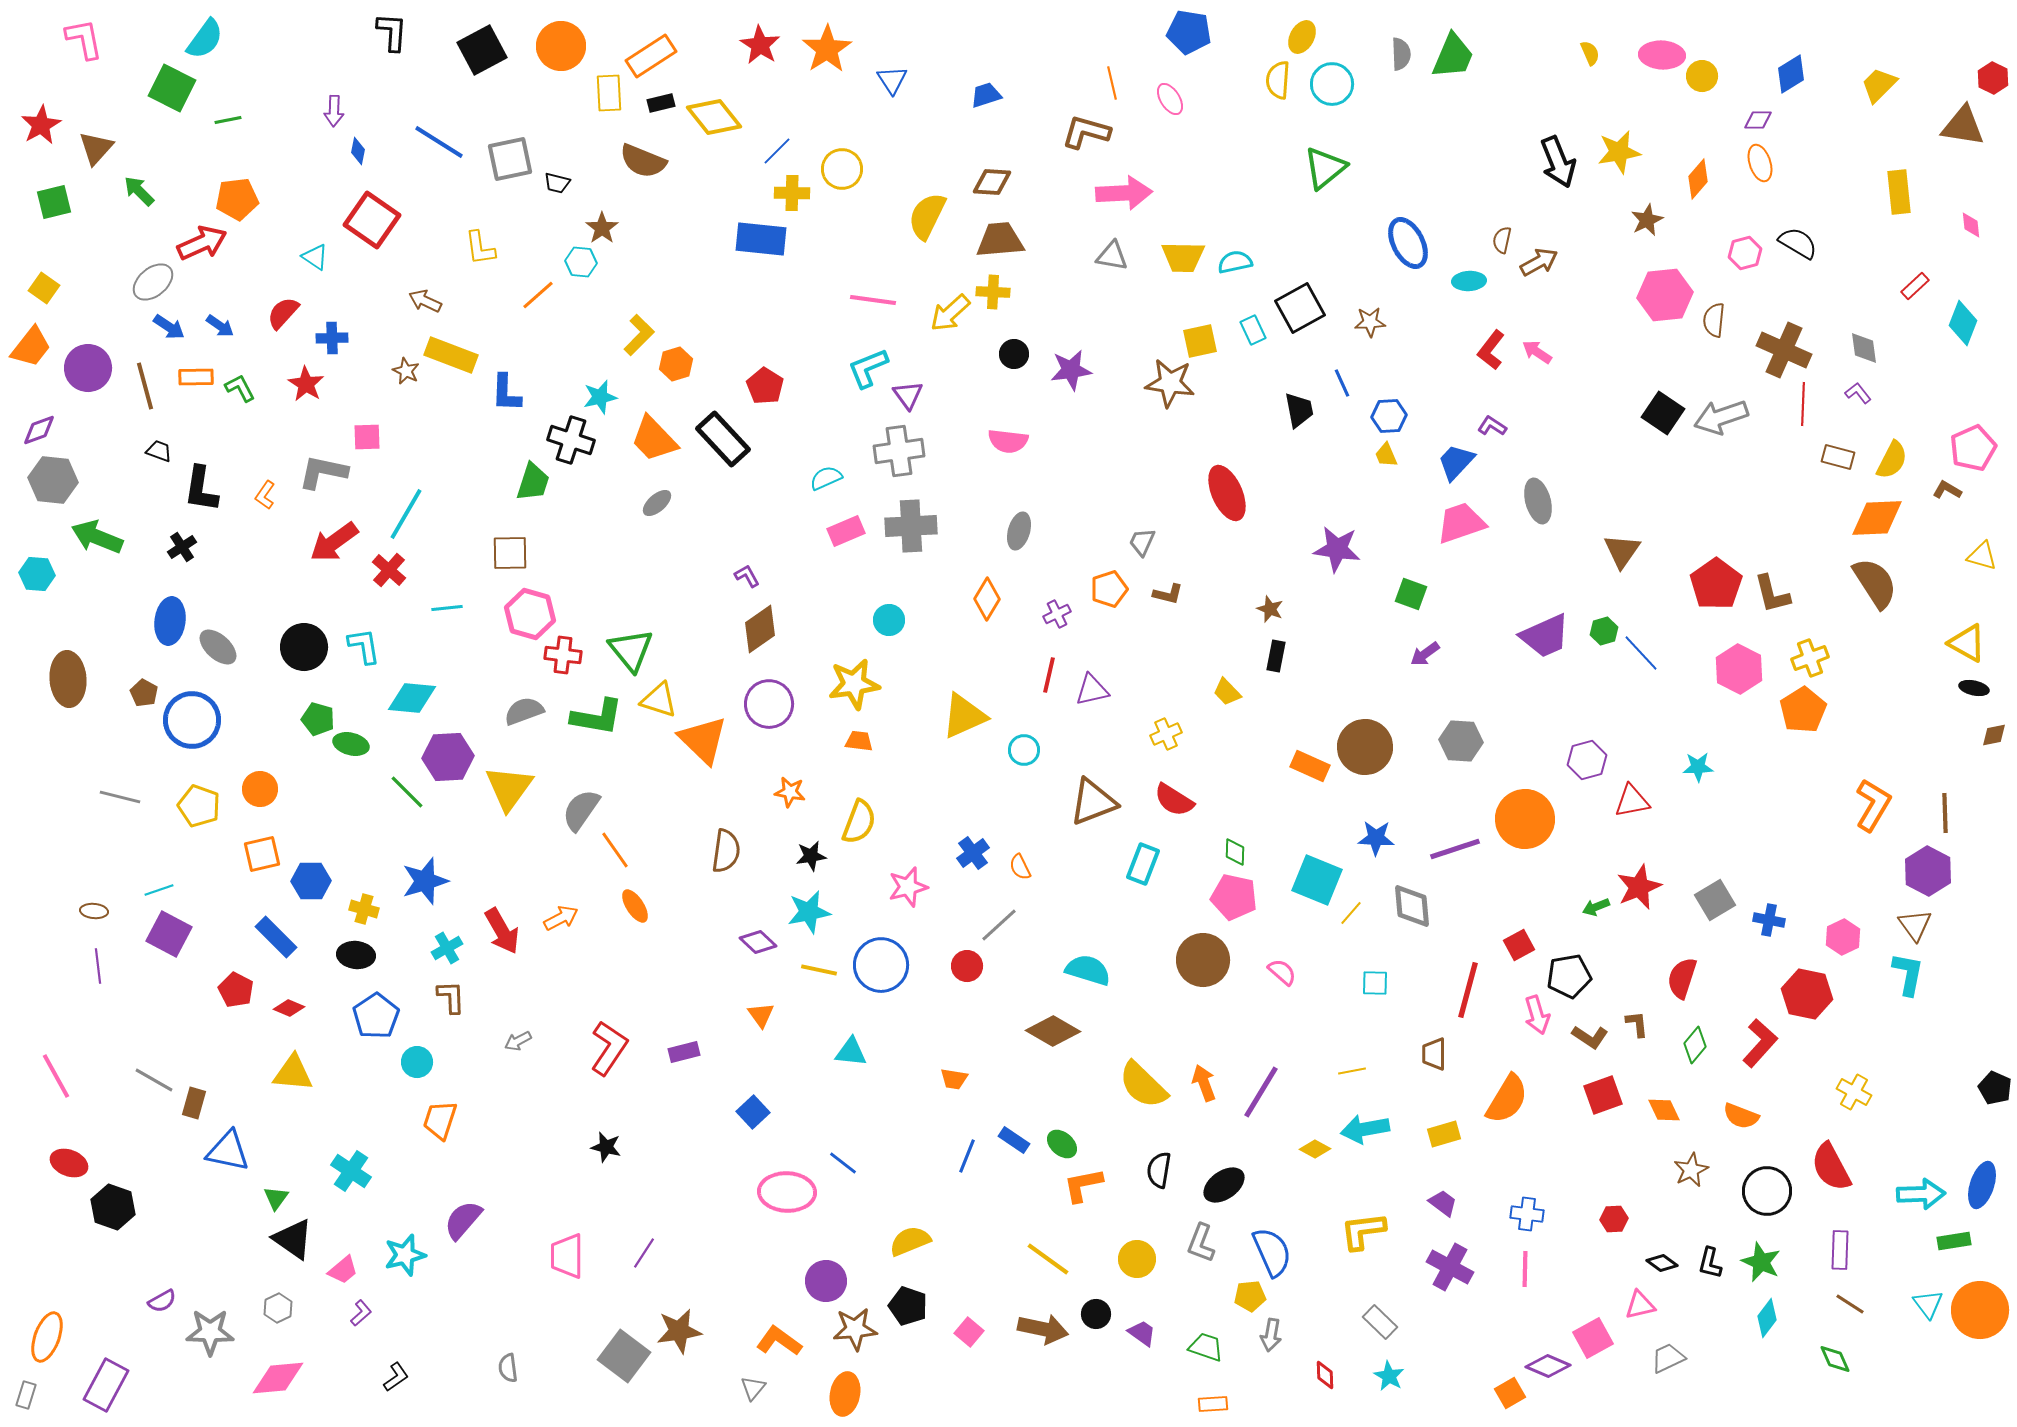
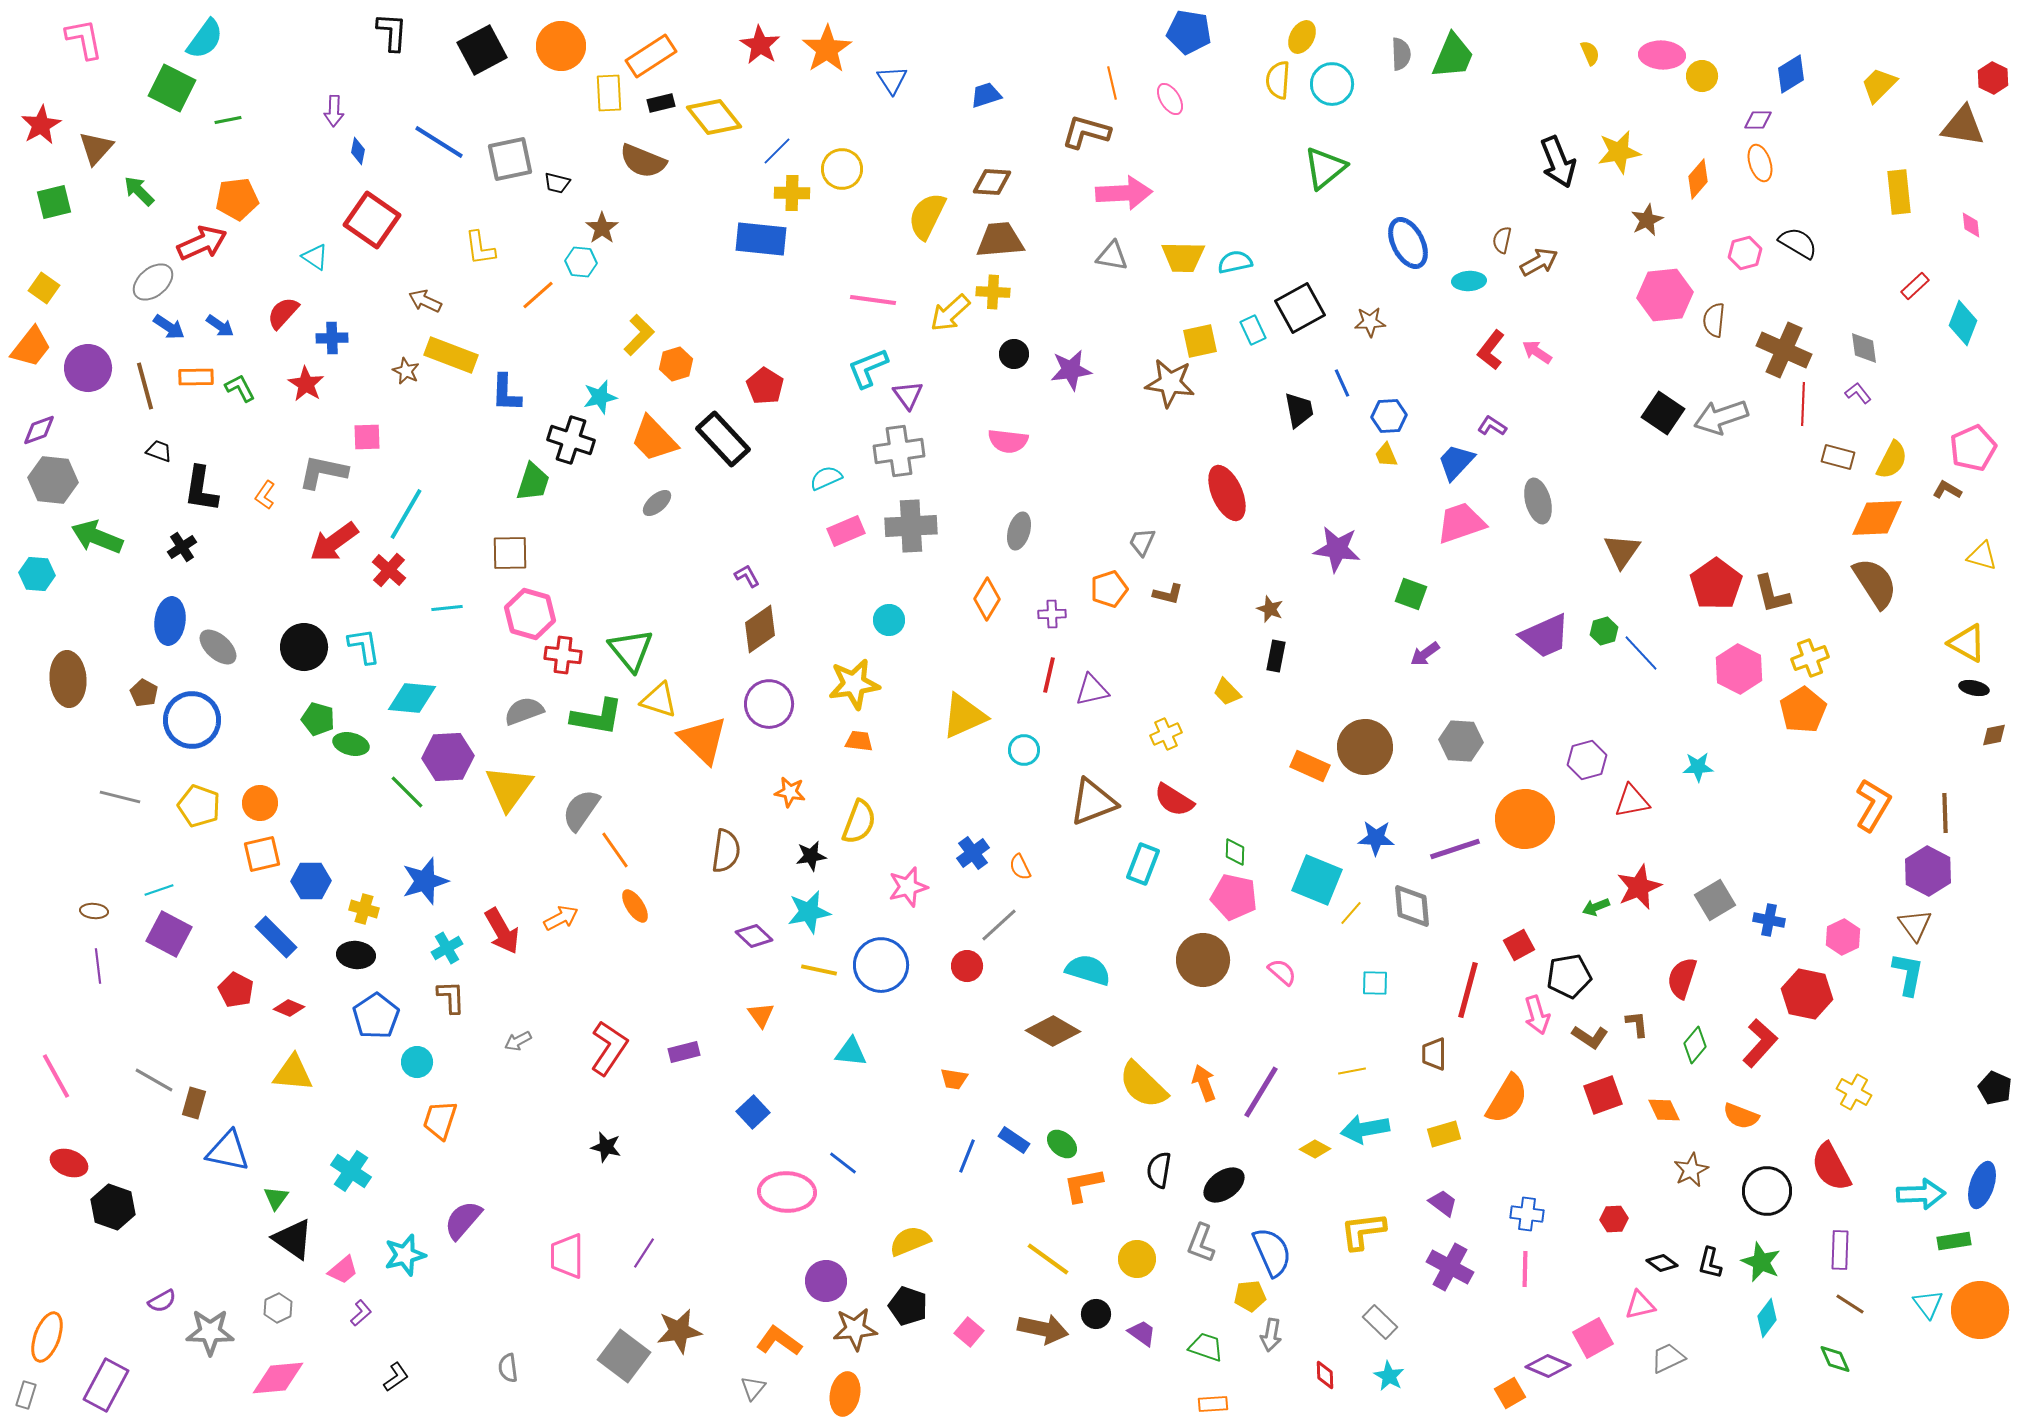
purple cross at (1057, 614): moved 5 px left; rotated 24 degrees clockwise
orange circle at (260, 789): moved 14 px down
purple diamond at (758, 942): moved 4 px left, 6 px up
